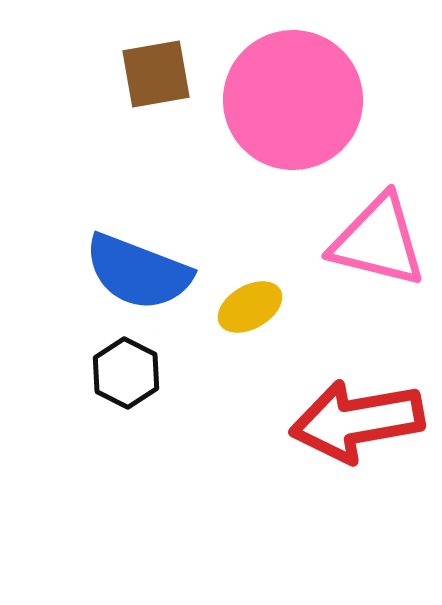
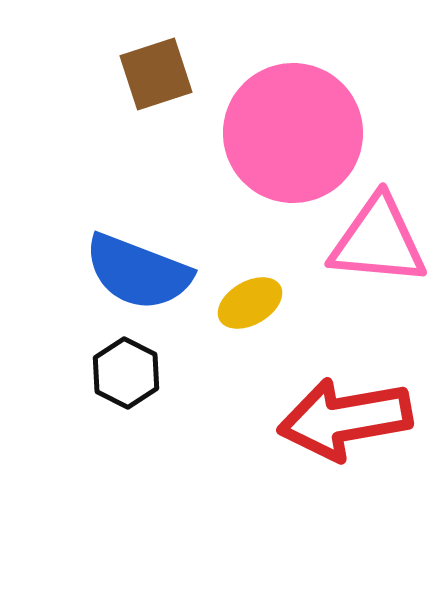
brown square: rotated 8 degrees counterclockwise
pink circle: moved 33 px down
pink triangle: rotated 9 degrees counterclockwise
yellow ellipse: moved 4 px up
red arrow: moved 12 px left, 2 px up
